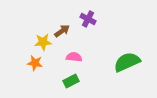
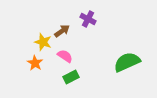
yellow star: rotated 24 degrees clockwise
pink semicircle: moved 9 px left, 1 px up; rotated 28 degrees clockwise
orange star: rotated 21 degrees clockwise
green rectangle: moved 4 px up
